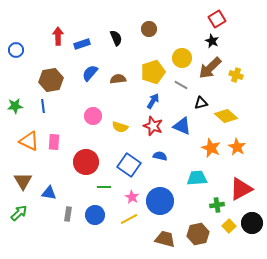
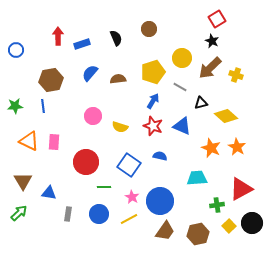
gray line at (181, 85): moved 1 px left, 2 px down
blue circle at (95, 215): moved 4 px right, 1 px up
brown trapezoid at (165, 239): moved 8 px up; rotated 110 degrees clockwise
